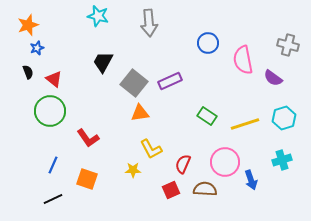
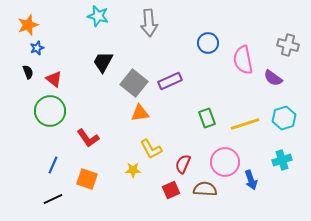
green rectangle: moved 2 px down; rotated 36 degrees clockwise
